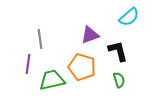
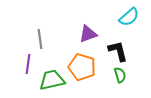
purple triangle: moved 2 px left, 1 px up
green semicircle: moved 1 px right, 5 px up
